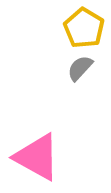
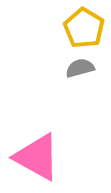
gray semicircle: rotated 32 degrees clockwise
